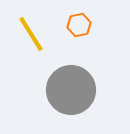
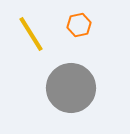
gray circle: moved 2 px up
